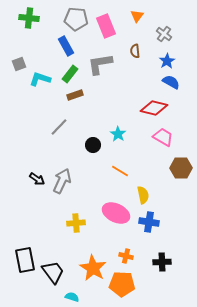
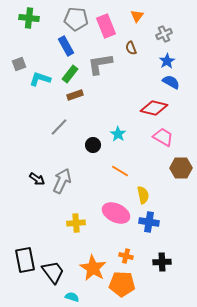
gray cross: rotated 28 degrees clockwise
brown semicircle: moved 4 px left, 3 px up; rotated 16 degrees counterclockwise
